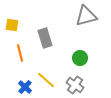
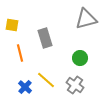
gray triangle: moved 3 px down
